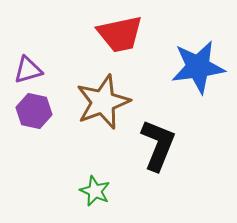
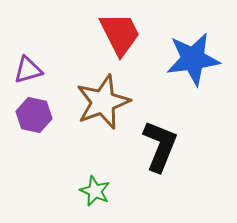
red trapezoid: rotated 105 degrees counterclockwise
blue star: moved 5 px left, 8 px up
purple hexagon: moved 4 px down
black L-shape: moved 2 px right, 1 px down
